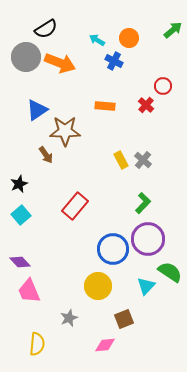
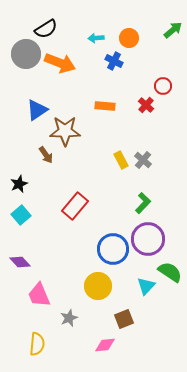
cyan arrow: moved 1 px left, 2 px up; rotated 35 degrees counterclockwise
gray circle: moved 3 px up
pink trapezoid: moved 10 px right, 4 px down
